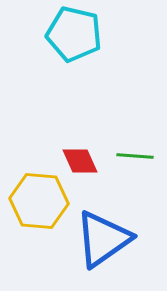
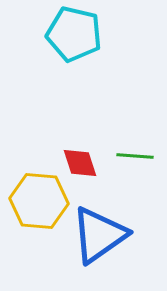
red diamond: moved 2 px down; rotated 6 degrees clockwise
blue triangle: moved 4 px left, 4 px up
